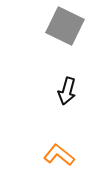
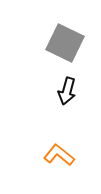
gray square: moved 17 px down
